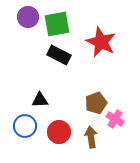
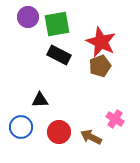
brown pentagon: moved 4 px right, 37 px up
blue circle: moved 4 px left, 1 px down
brown arrow: rotated 55 degrees counterclockwise
